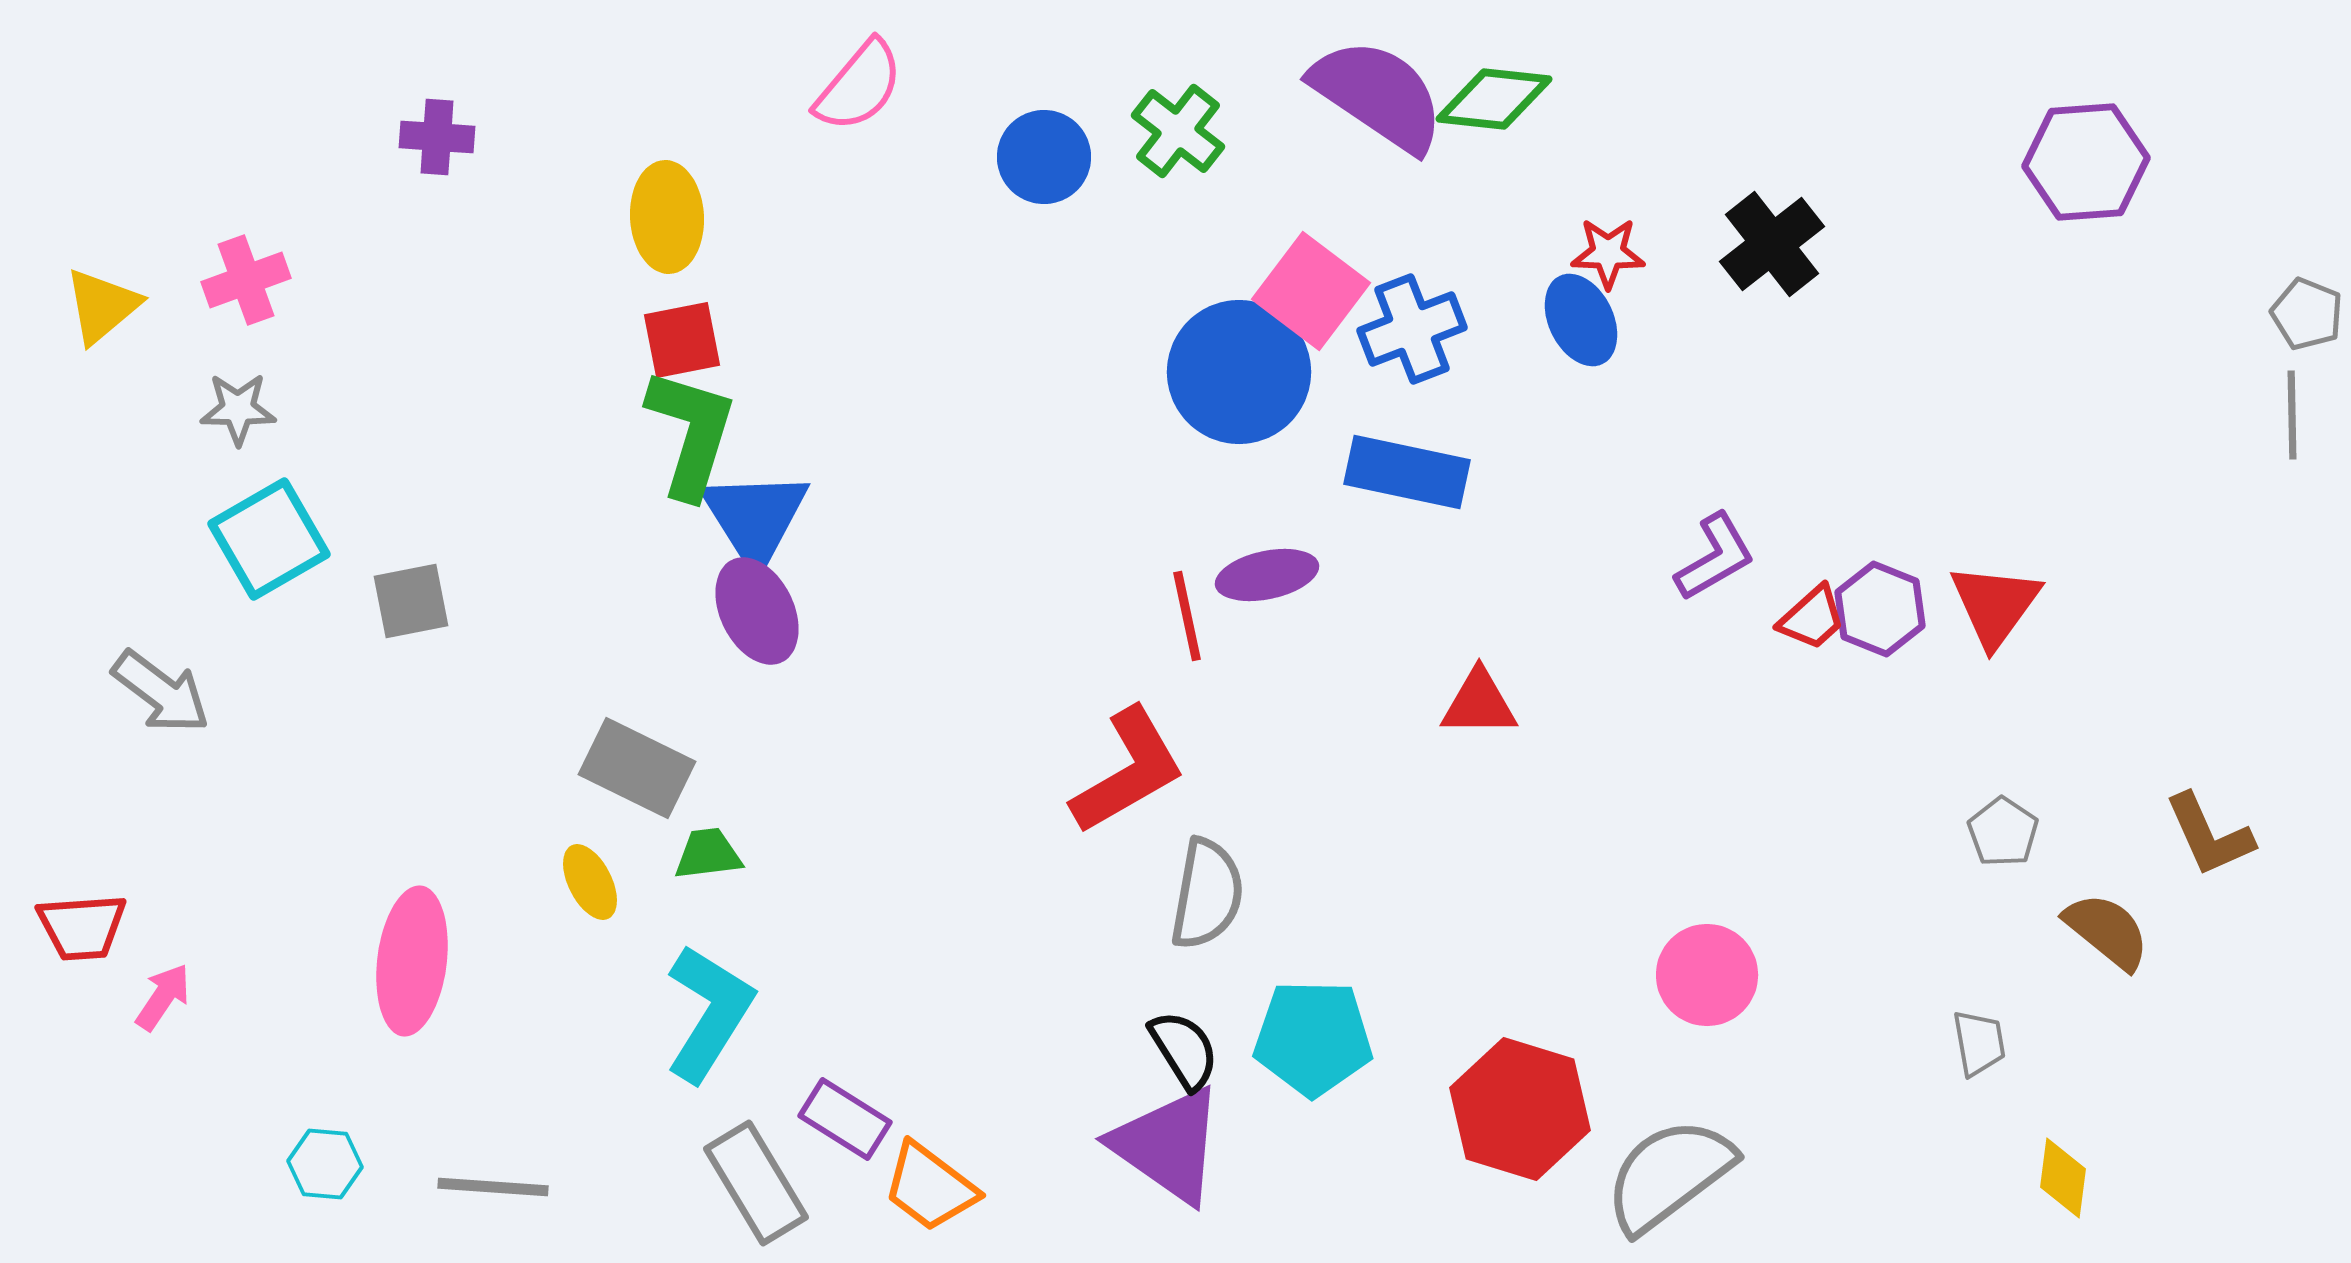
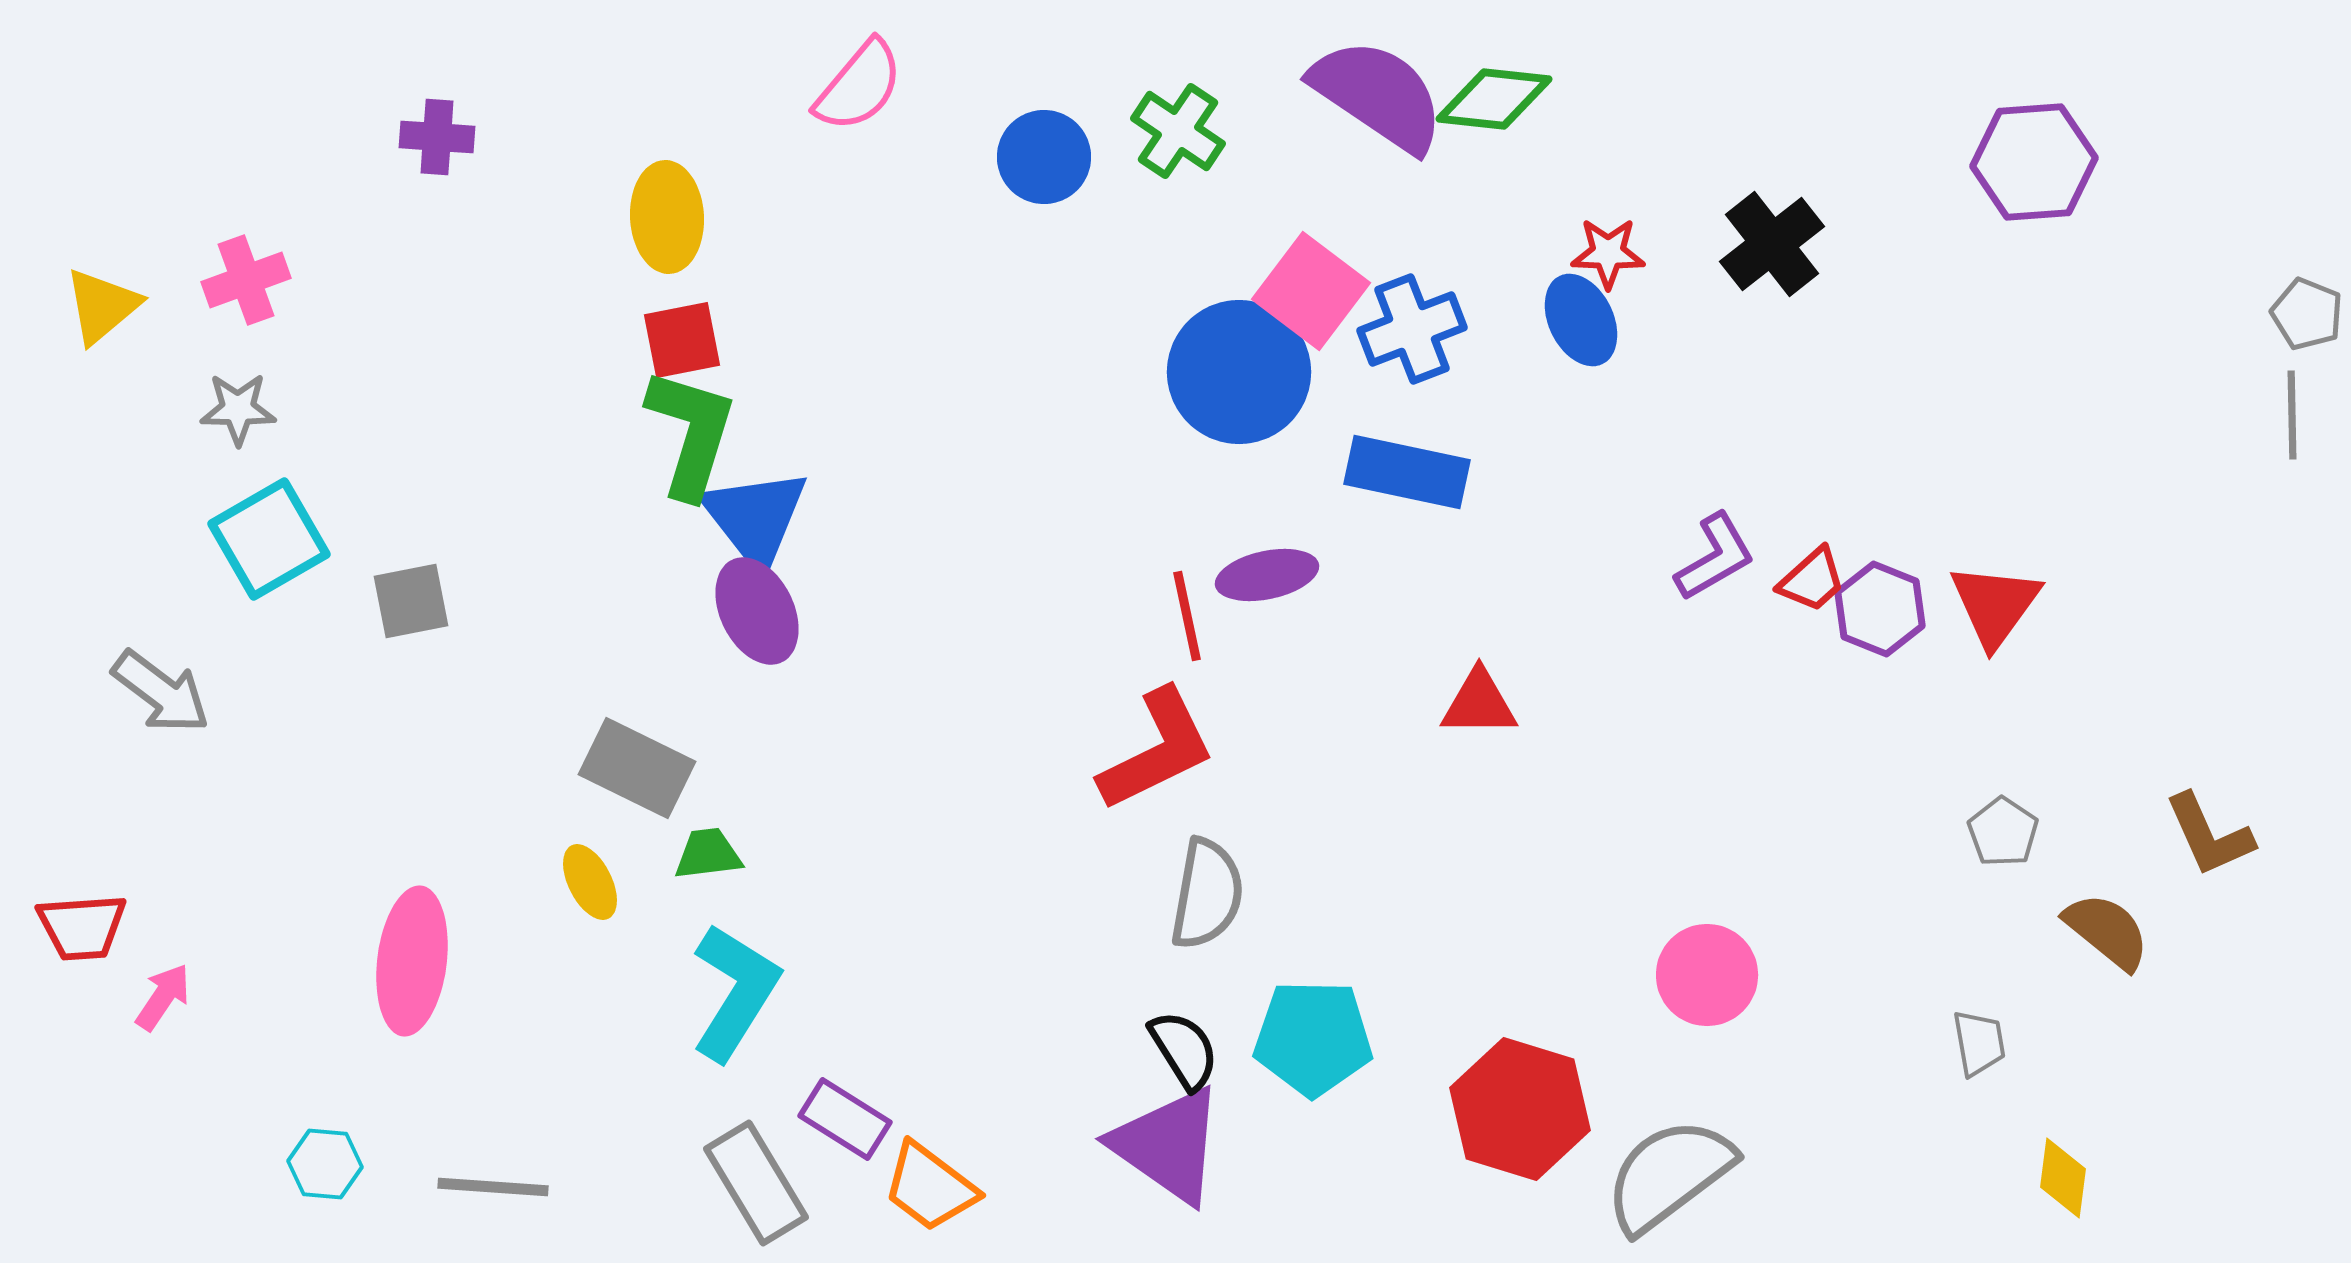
green cross at (1178, 131): rotated 4 degrees counterclockwise
purple hexagon at (2086, 162): moved 52 px left
blue triangle at (755, 518): rotated 6 degrees counterclockwise
red trapezoid at (1812, 618): moved 38 px up
red L-shape at (1128, 771): moved 29 px right, 21 px up; rotated 4 degrees clockwise
cyan L-shape at (709, 1013): moved 26 px right, 21 px up
